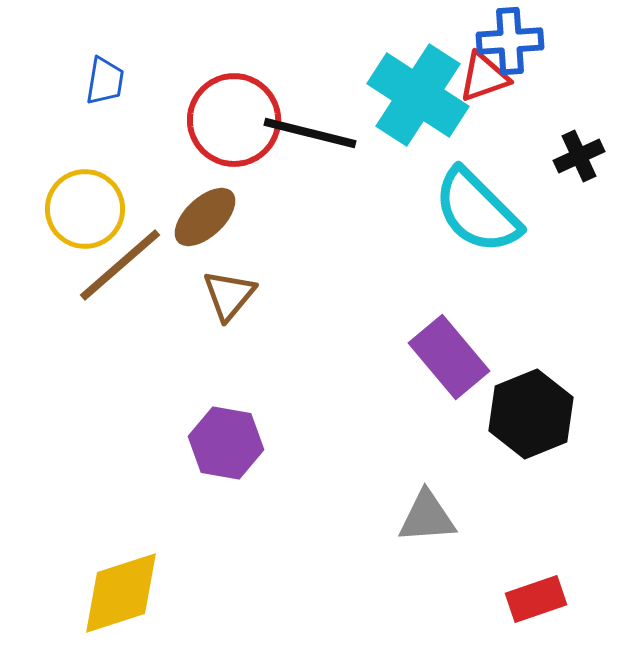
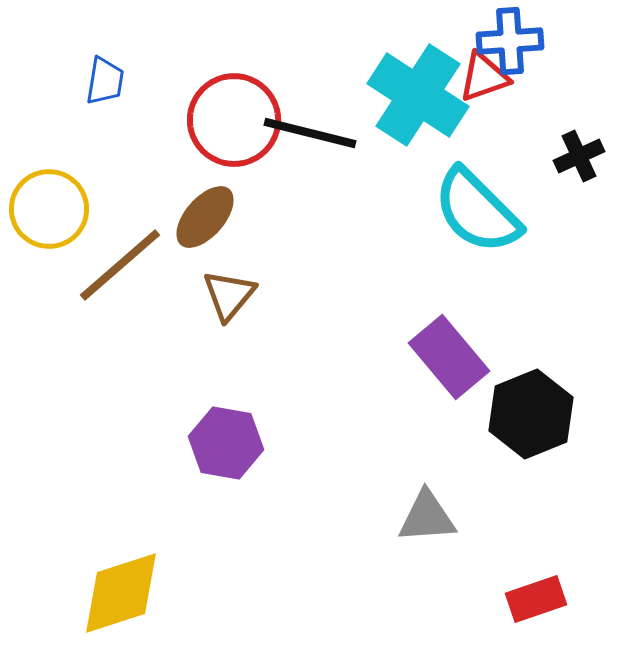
yellow circle: moved 36 px left
brown ellipse: rotated 6 degrees counterclockwise
